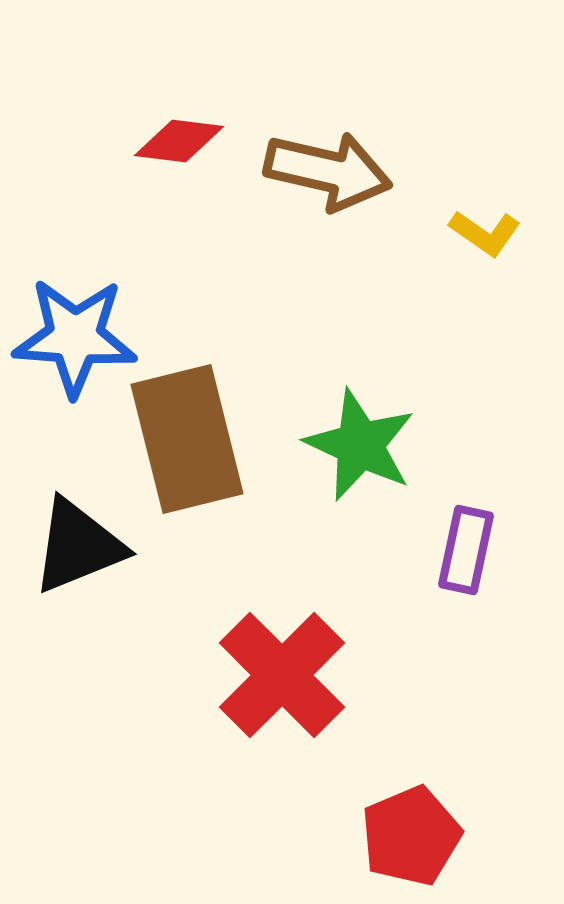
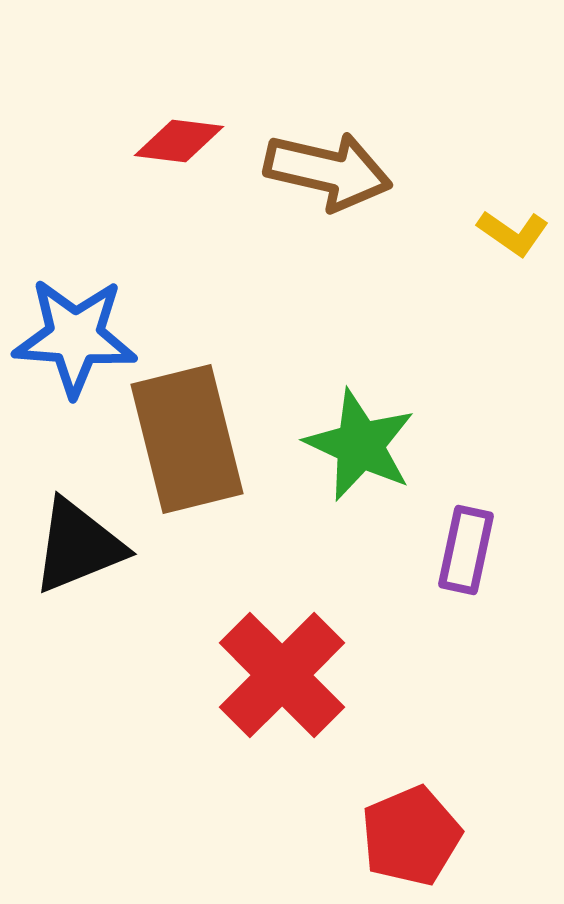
yellow L-shape: moved 28 px right
